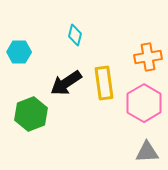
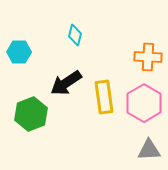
orange cross: rotated 12 degrees clockwise
yellow rectangle: moved 14 px down
gray triangle: moved 2 px right, 2 px up
